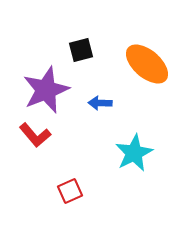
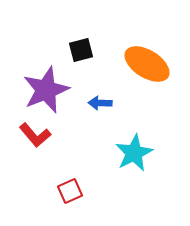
orange ellipse: rotated 9 degrees counterclockwise
